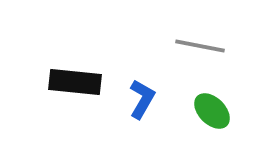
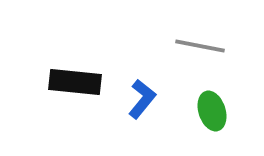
blue L-shape: rotated 9 degrees clockwise
green ellipse: rotated 27 degrees clockwise
